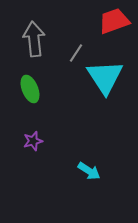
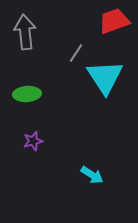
gray arrow: moved 9 px left, 7 px up
green ellipse: moved 3 px left, 5 px down; rotated 72 degrees counterclockwise
cyan arrow: moved 3 px right, 4 px down
